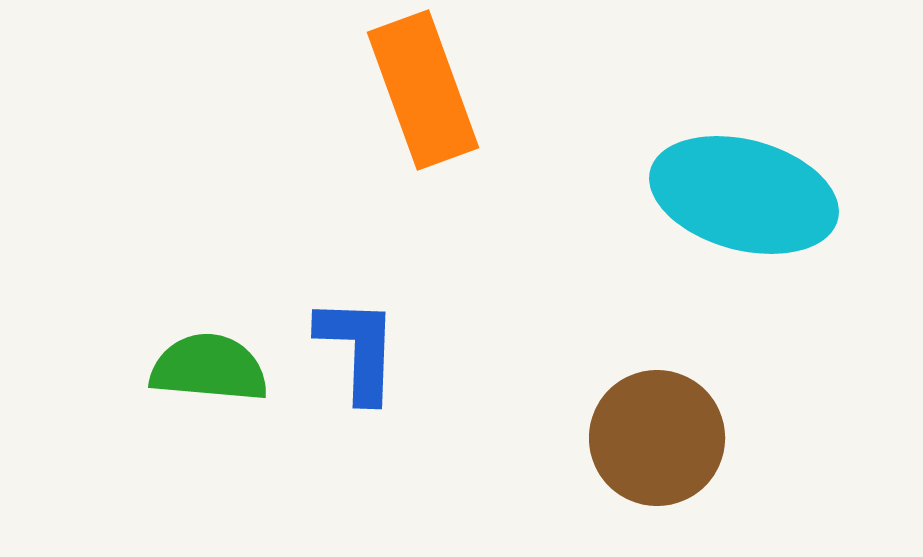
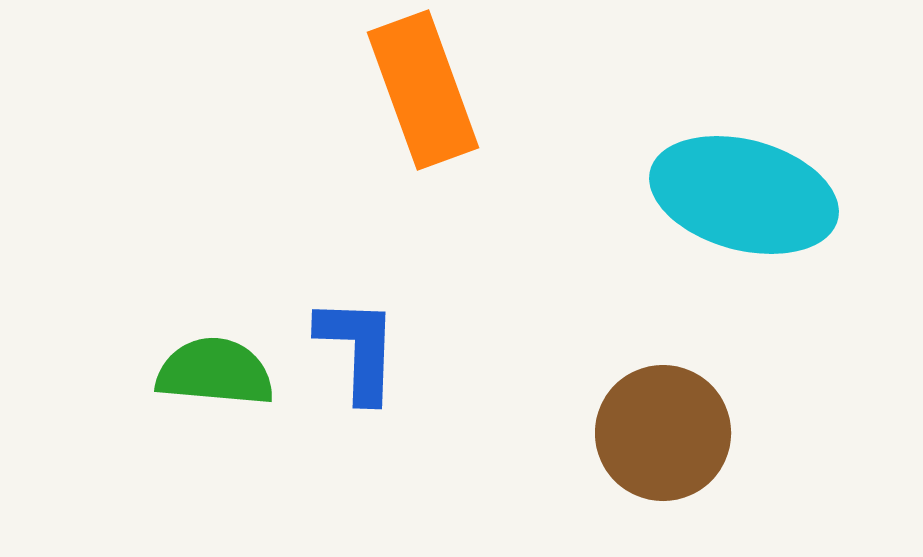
green semicircle: moved 6 px right, 4 px down
brown circle: moved 6 px right, 5 px up
